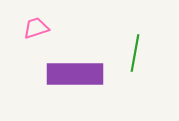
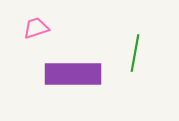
purple rectangle: moved 2 px left
